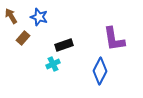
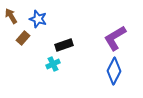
blue star: moved 1 px left, 2 px down
purple L-shape: moved 1 px right, 1 px up; rotated 68 degrees clockwise
blue diamond: moved 14 px right
